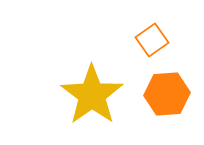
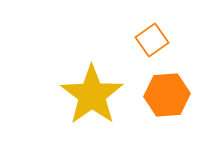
orange hexagon: moved 1 px down
